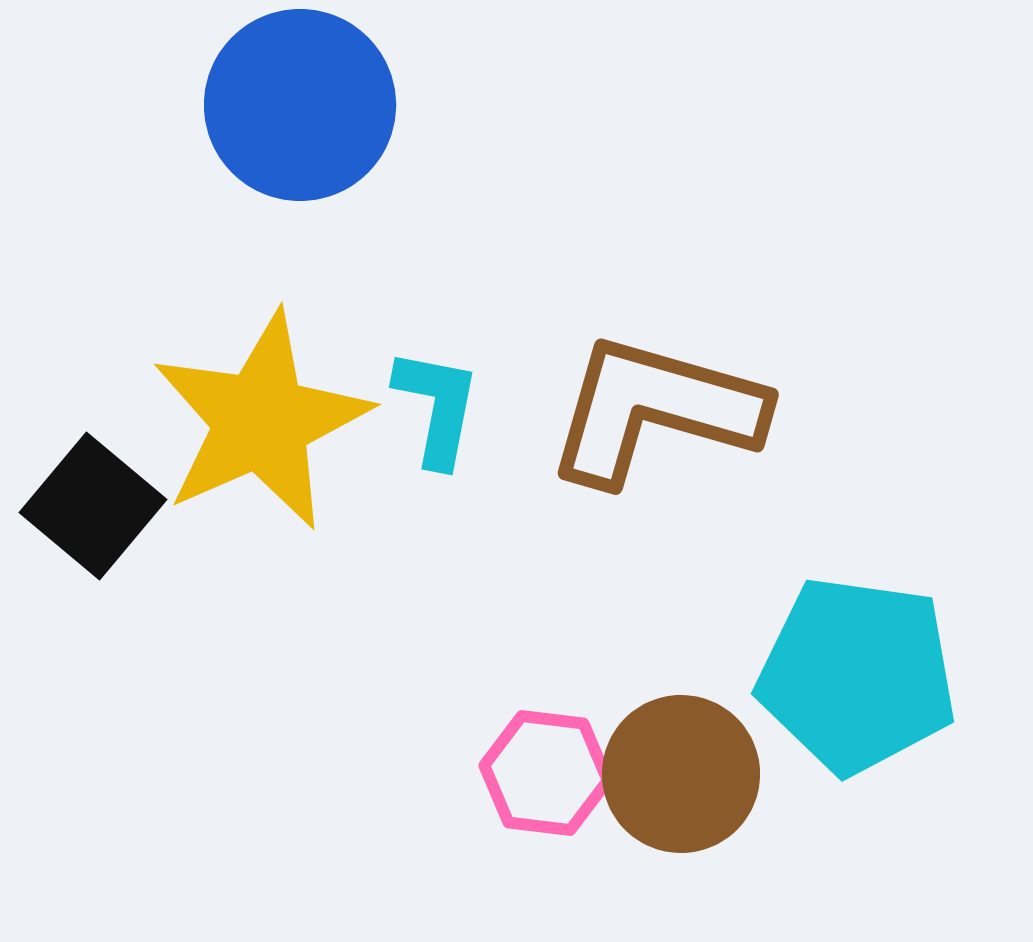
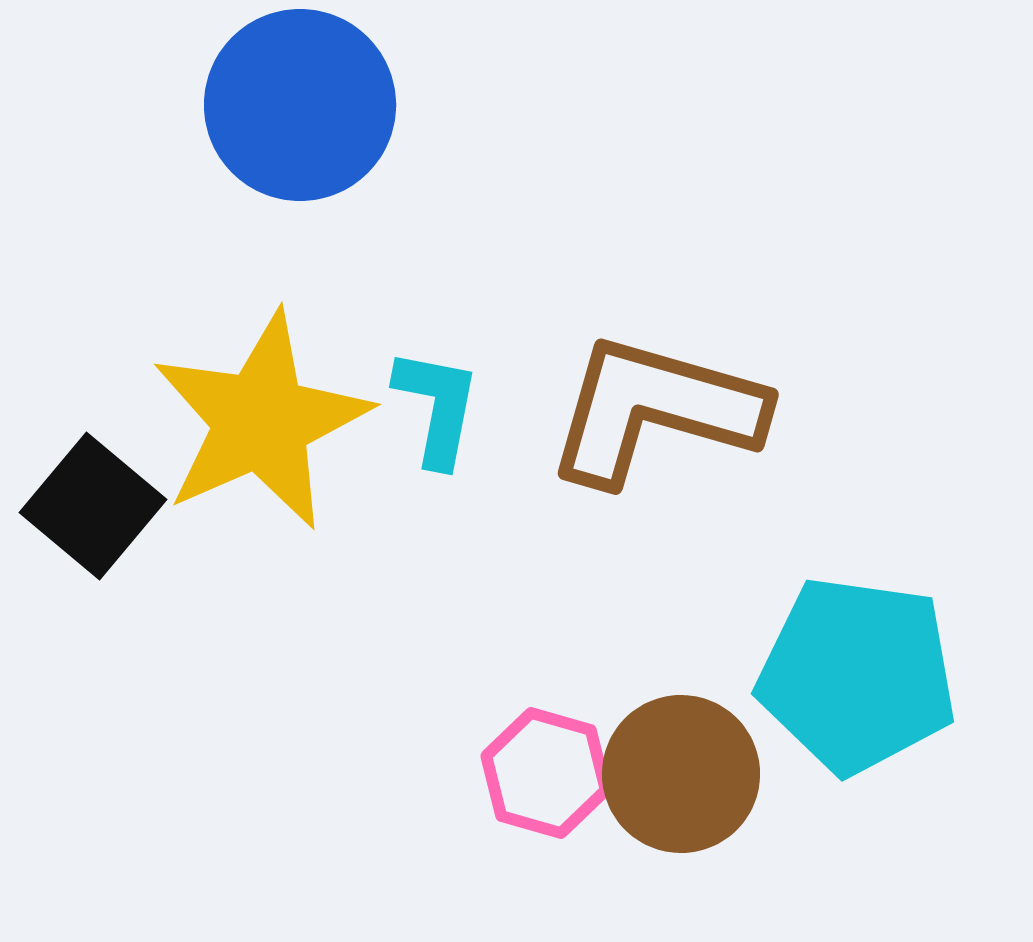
pink hexagon: rotated 9 degrees clockwise
